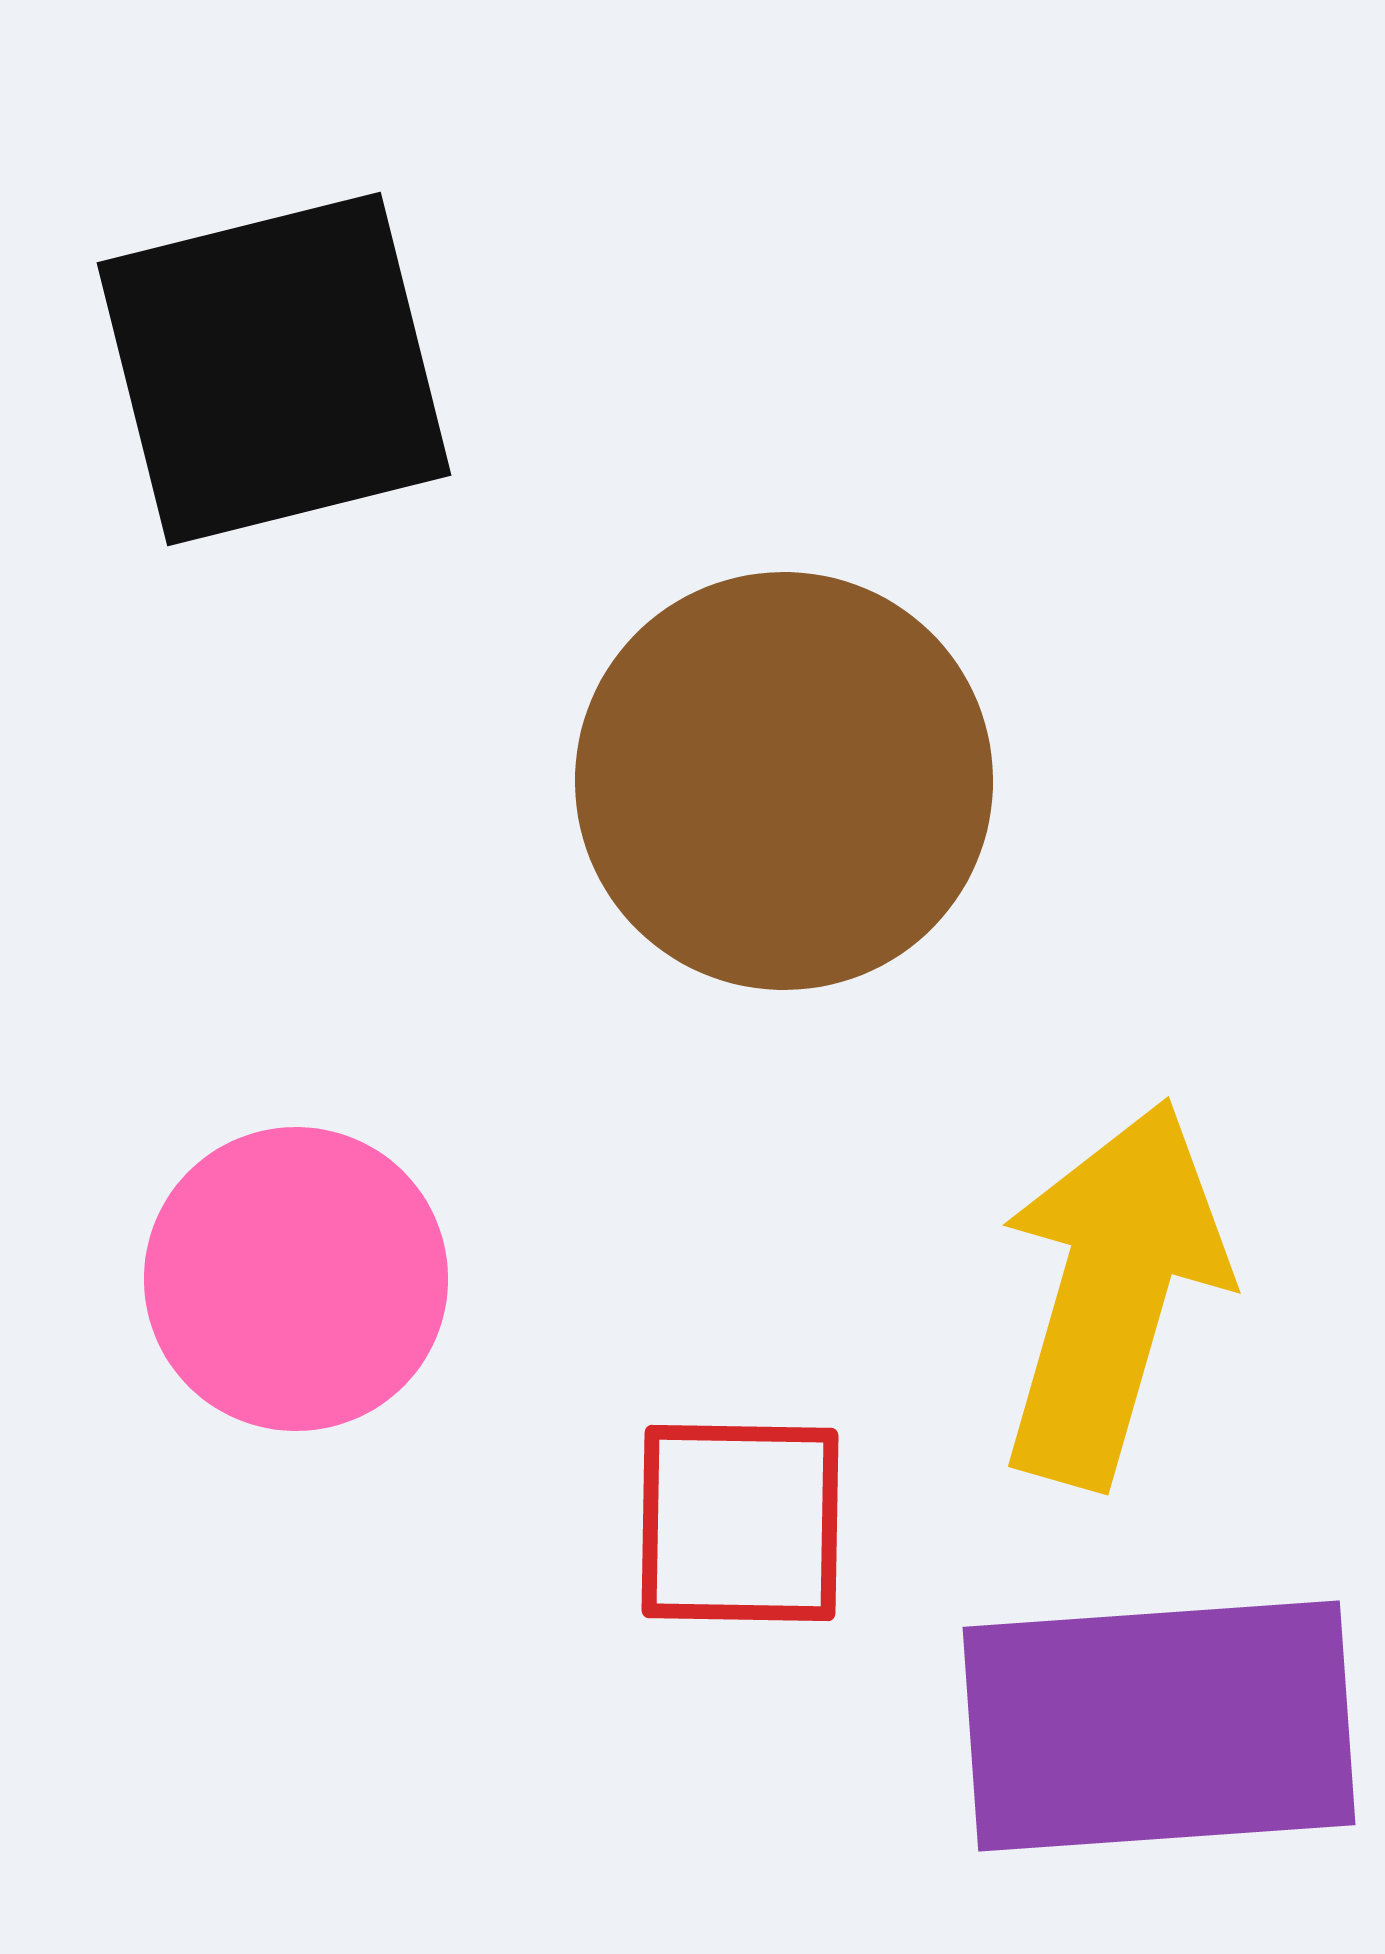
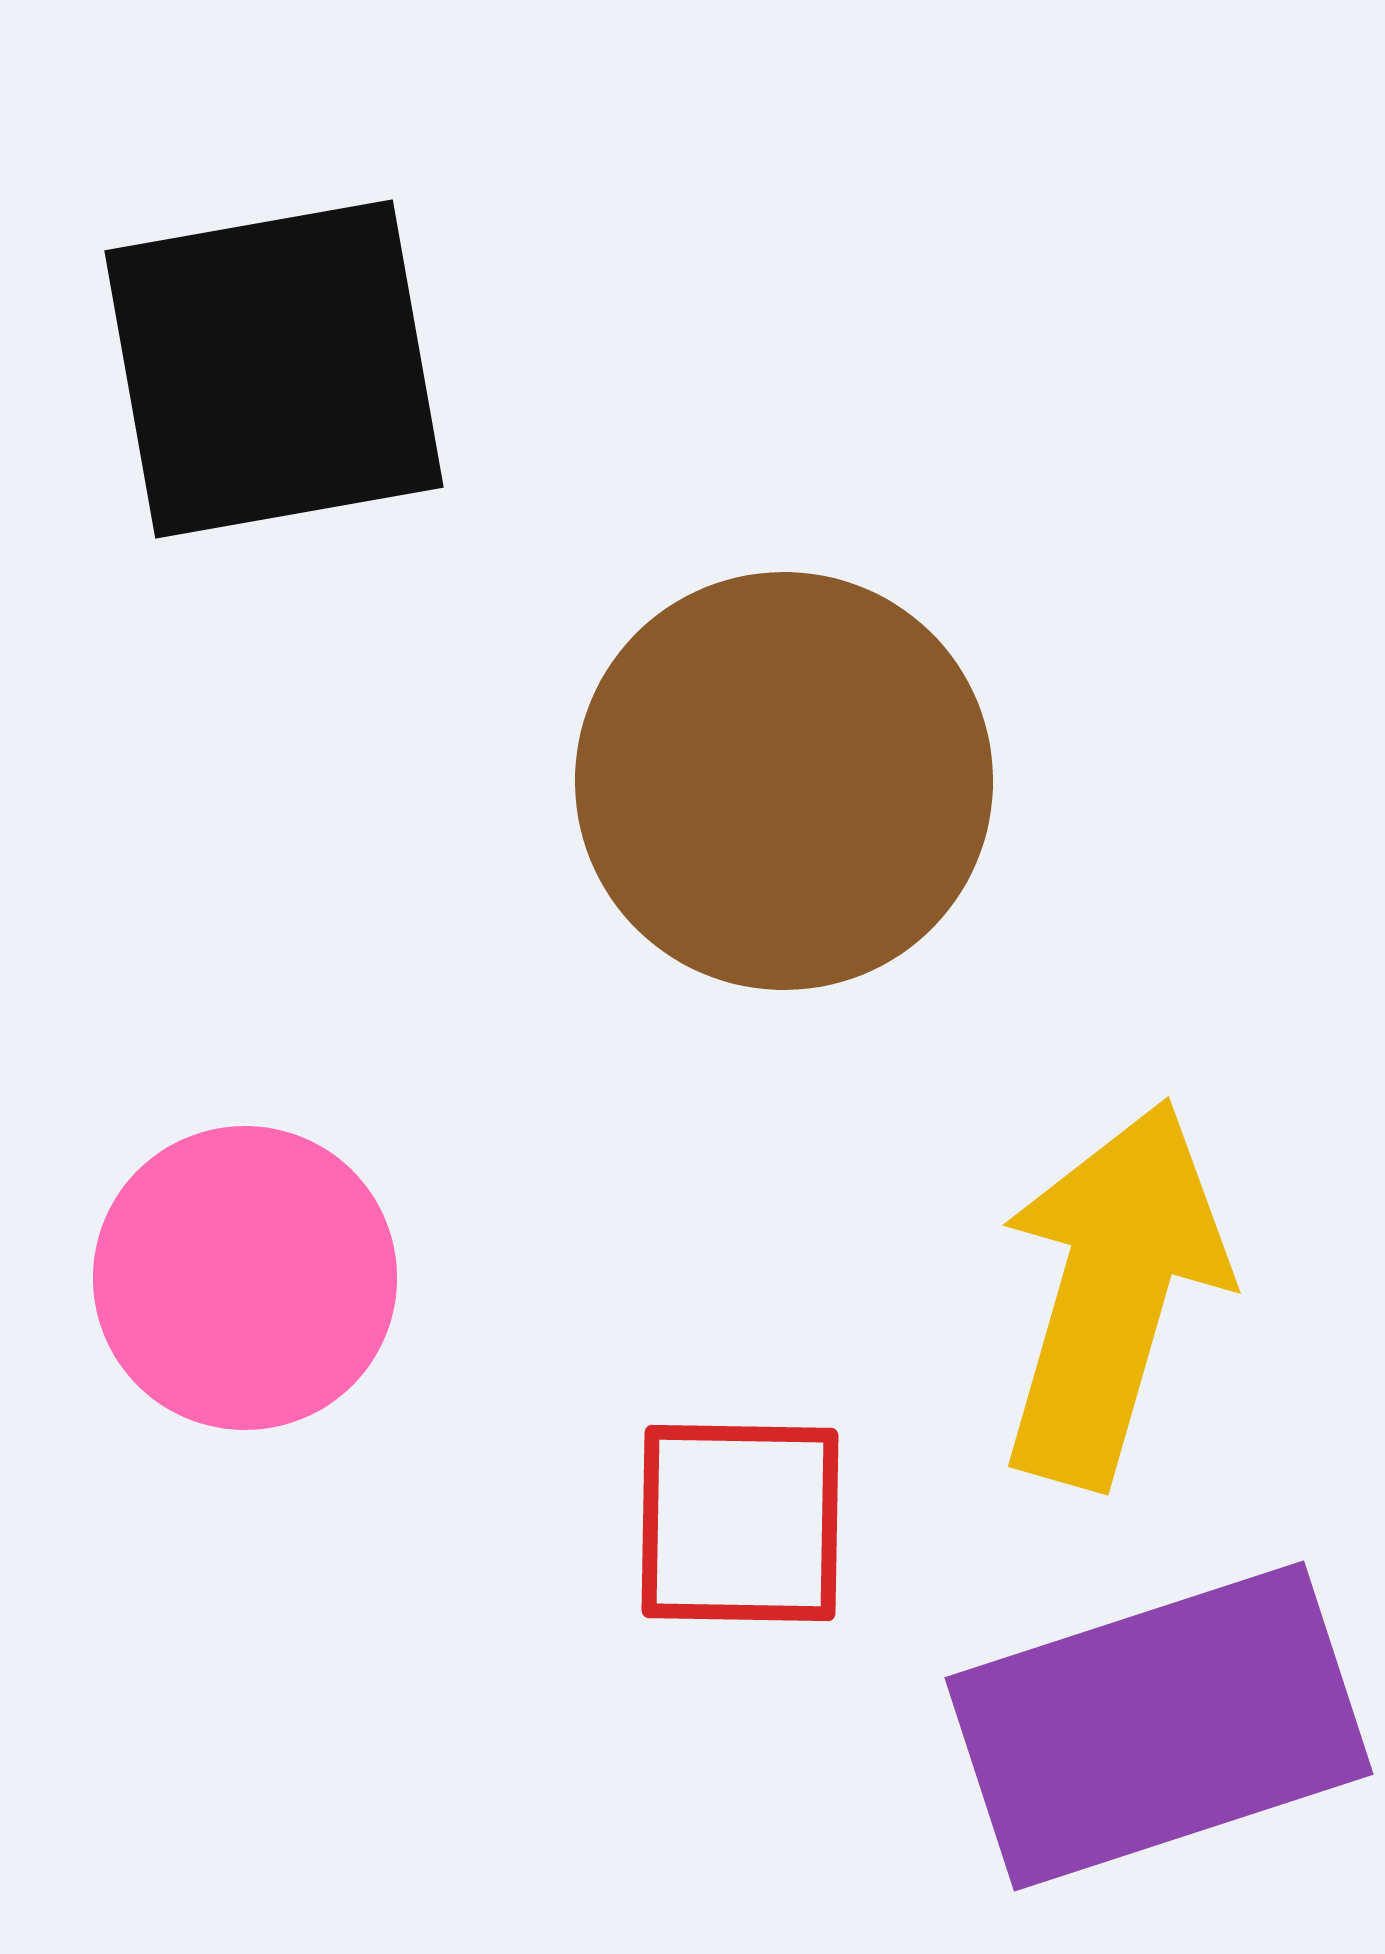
black square: rotated 4 degrees clockwise
pink circle: moved 51 px left, 1 px up
purple rectangle: rotated 14 degrees counterclockwise
